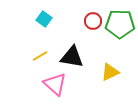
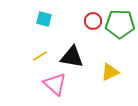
cyan square: rotated 21 degrees counterclockwise
